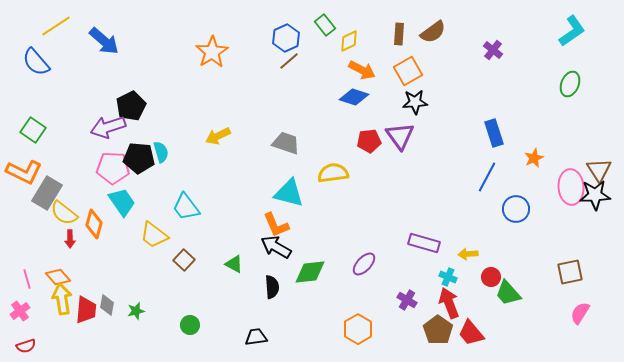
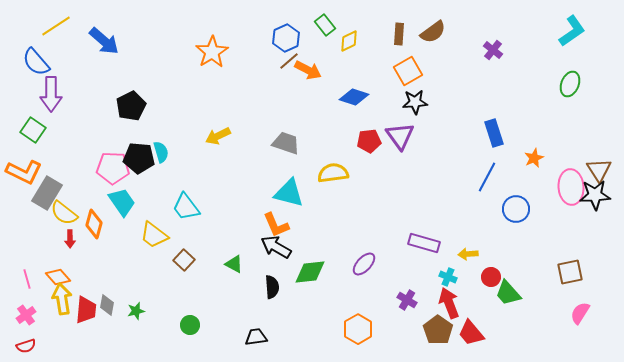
orange arrow at (362, 70): moved 54 px left
purple arrow at (108, 127): moved 57 px left, 33 px up; rotated 72 degrees counterclockwise
pink cross at (20, 311): moved 6 px right, 4 px down
